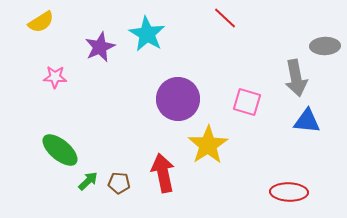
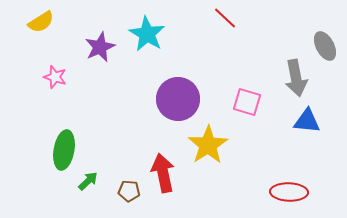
gray ellipse: rotated 64 degrees clockwise
pink star: rotated 15 degrees clockwise
green ellipse: moved 4 px right; rotated 60 degrees clockwise
brown pentagon: moved 10 px right, 8 px down
